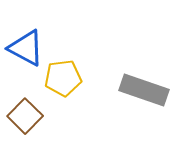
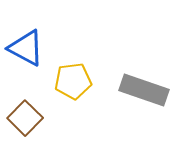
yellow pentagon: moved 10 px right, 3 px down
brown square: moved 2 px down
